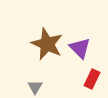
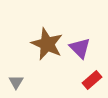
red rectangle: moved 1 px down; rotated 24 degrees clockwise
gray triangle: moved 19 px left, 5 px up
